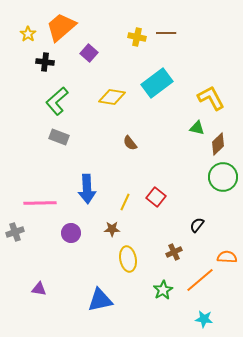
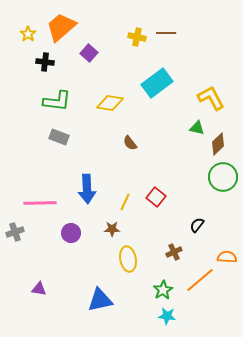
yellow diamond: moved 2 px left, 6 px down
green L-shape: rotated 132 degrees counterclockwise
cyan star: moved 37 px left, 3 px up
